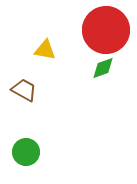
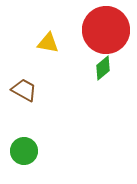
yellow triangle: moved 3 px right, 7 px up
green diamond: rotated 20 degrees counterclockwise
green circle: moved 2 px left, 1 px up
